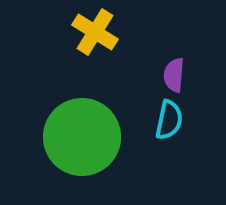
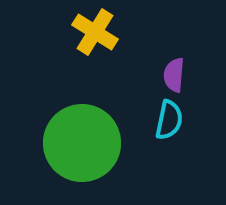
green circle: moved 6 px down
